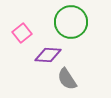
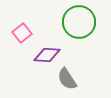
green circle: moved 8 px right
purple diamond: moved 1 px left
